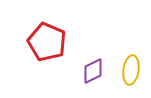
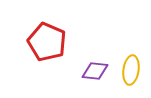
purple diamond: moved 2 px right; rotated 32 degrees clockwise
